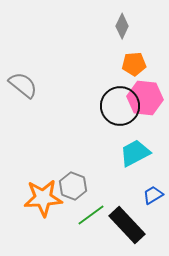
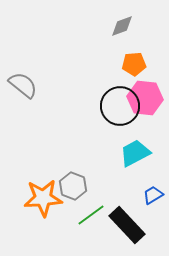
gray diamond: rotated 45 degrees clockwise
